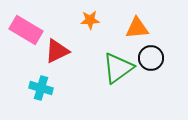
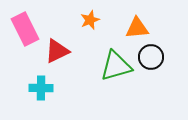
orange star: rotated 18 degrees counterclockwise
pink rectangle: moved 1 px left, 1 px up; rotated 32 degrees clockwise
black circle: moved 1 px up
green triangle: moved 2 px left, 2 px up; rotated 20 degrees clockwise
cyan cross: rotated 15 degrees counterclockwise
